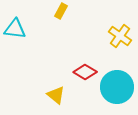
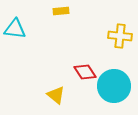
yellow rectangle: rotated 56 degrees clockwise
yellow cross: rotated 30 degrees counterclockwise
red diamond: rotated 25 degrees clockwise
cyan circle: moved 3 px left, 1 px up
